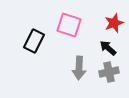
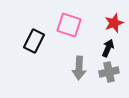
black arrow: rotated 72 degrees clockwise
